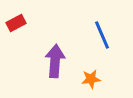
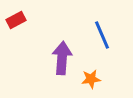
red rectangle: moved 3 px up
purple arrow: moved 7 px right, 3 px up
